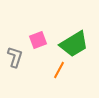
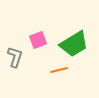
orange line: rotated 48 degrees clockwise
